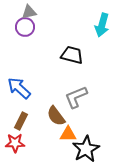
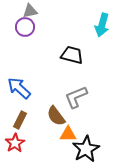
gray triangle: moved 1 px right, 1 px up
brown rectangle: moved 1 px left, 1 px up
red star: rotated 30 degrees counterclockwise
